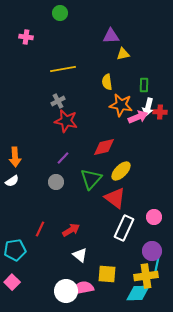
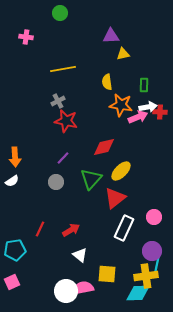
white arrow: rotated 114 degrees counterclockwise
red triangle: rotated 45 degrees clockwise
pink square: rotated 21 degrees clockwise
